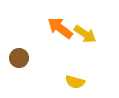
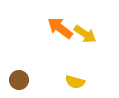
brown circle: moved 22 px down
